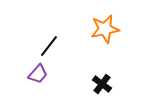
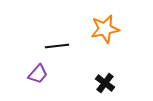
black line: moved 8 px right; rotated 45 degrees clockwise
black cross: moved 3 px right, 1 px up
